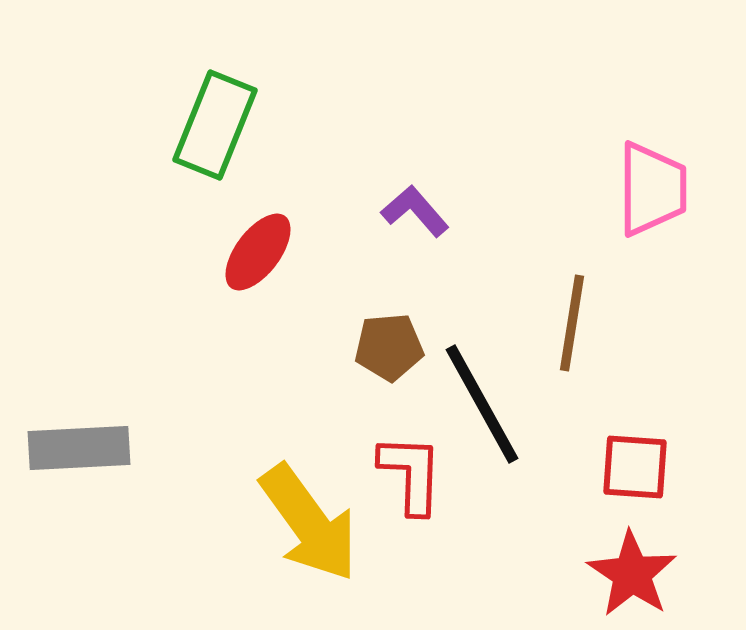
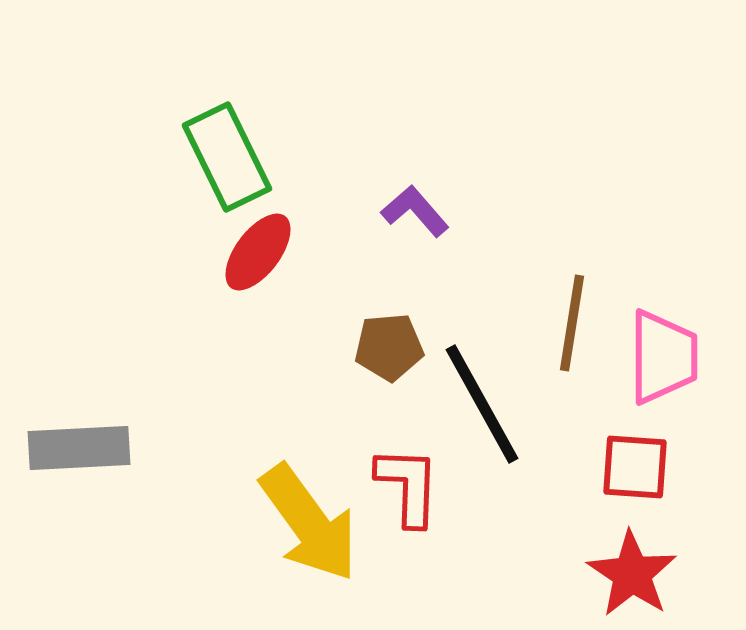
green rectangle: moved 12 px right, 32 px down; rotated 48 degrees counterclockwise
pink trapezoid: moved 11 px right, 168 px down
red L-shape: moved 3 px left, 12 px down
